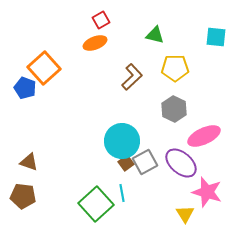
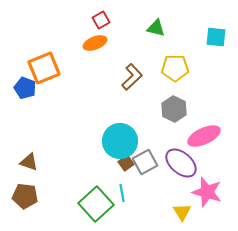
green triangle: moved 1 px right, 7 px up
orange square: rotated 20 degrees clockwise
cyan circle: moved 2 px left
brown pentagon: moved 2 px right
yellow triangle: moved 3 px left, 2 px up
